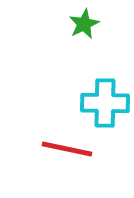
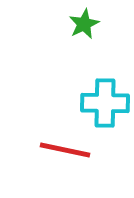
red line: moved 2 px left, 1 px down
